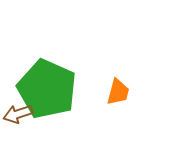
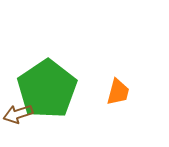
green pentagon: rotated 14 degrees clockwise
